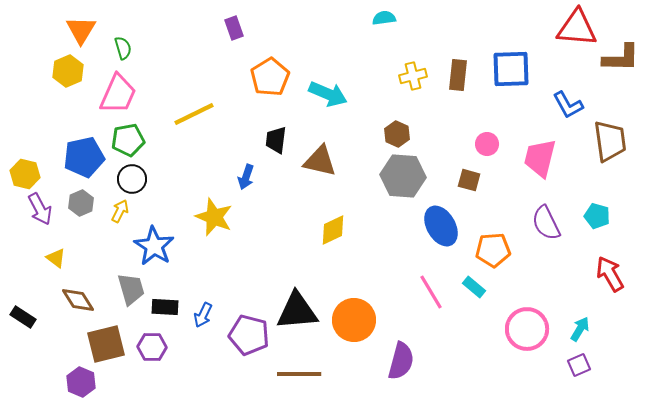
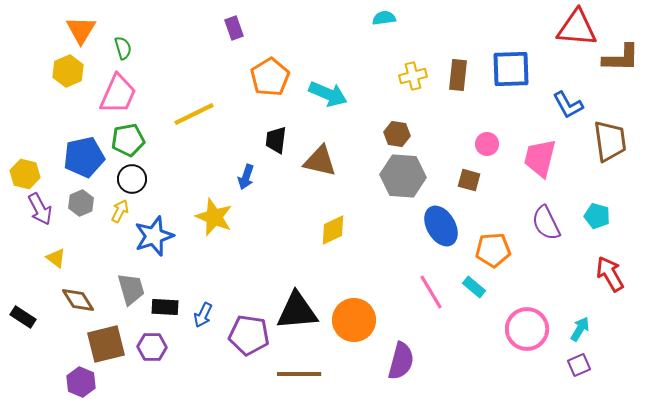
brown hexagon at (397, 134): rotated 15 degrees counterclockwise
blue star at (154, 246): moved 10 px up; rotated 21 degrees clockwise
purple pentagon at (249, 335): rotated 6 degrees counterclockwise
